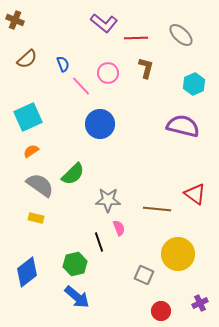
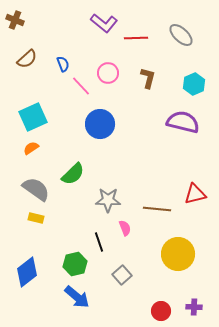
brown L-shape: moved 2 px right, 10 px down
cyan square: moved 5 px right
purple semicircle: moved 4 px up
orange semicircle: moved 3 px up
gray semicircle: moved 4 px left, 4 px down
red triangle: rotated 50 degrees counterclockwise
pink semicircle: moved 6 px right
gray square: moved 22 px left; rotated 24 degrees clockwise
purple cross: moved 6 px left, 4 px down; rotated 28 degrees clockwise
